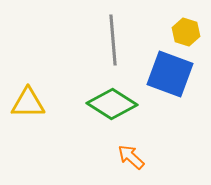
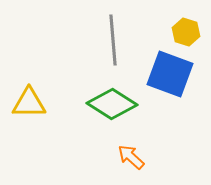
yellow triangle: moved 1 px right
